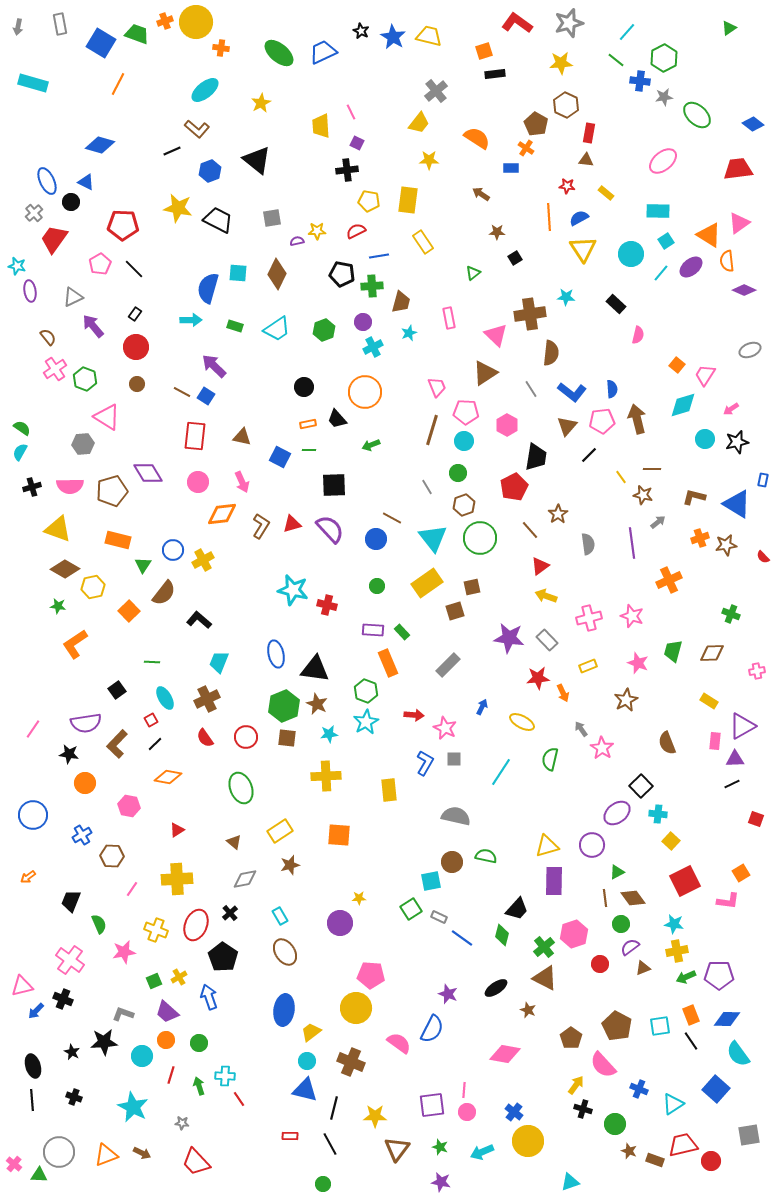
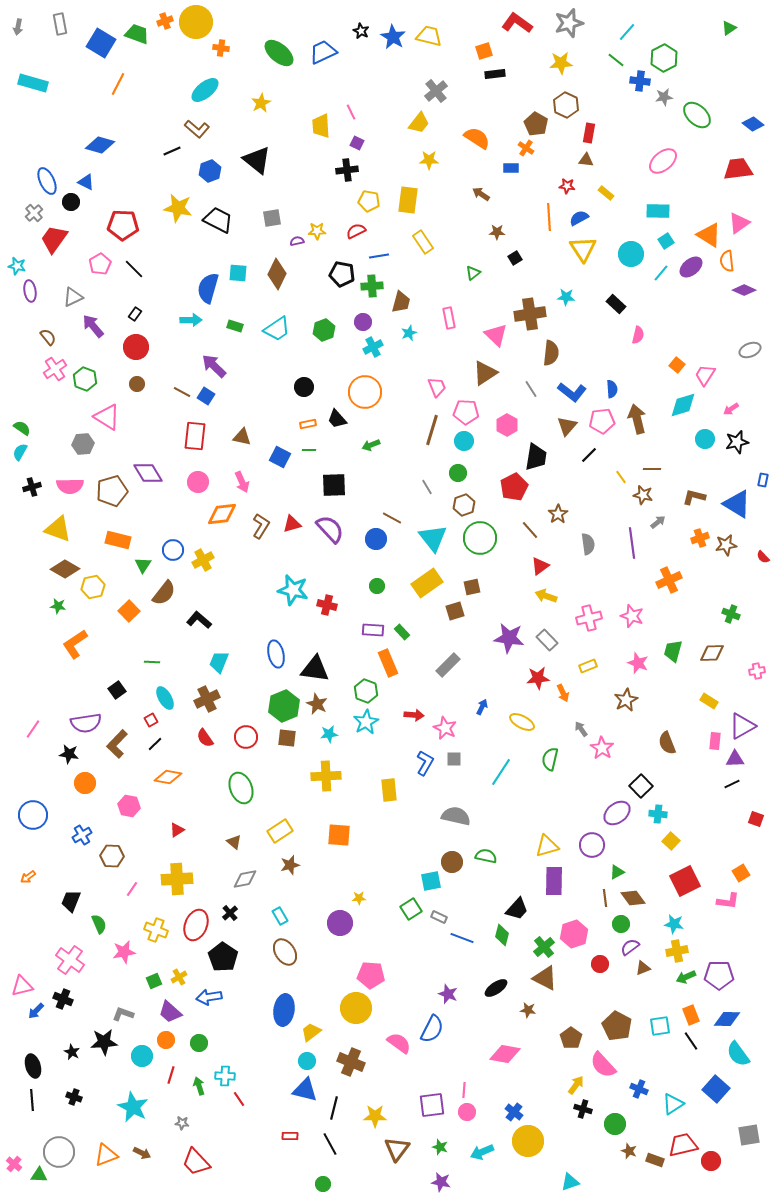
blue line at (462, 938): rotated 15 degrees counterclockwise
blue arrow at (209, 997): rotated 80 degrees counterclockwise
brown star at (528, 1010): rotated 14 degrees counterclockwise
purple trapezoid at (167, 1012): moved 3 px right
